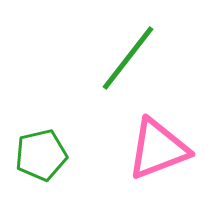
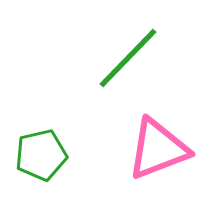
green line: rotated 6 degrees clockwise
